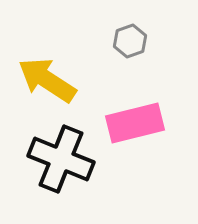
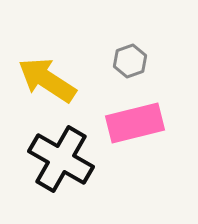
gray hexagon: moved 20 px down
black cross: rotated 8 degrees clockwise
